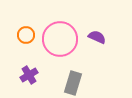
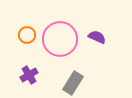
orange circle: moved 1 px right
gray rectangle: rotated 15 degrees clockwise
